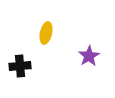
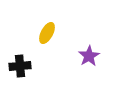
yellow ellipse: moved 1 px right; rotated 15 degrees clockwise
